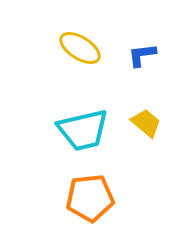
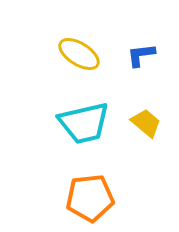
yellow ellipse: moved 1 px left, 6 px down
blue L-shape: moved 1 px left
cyan trapezoid: moved 1 px right, 7 px up
